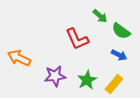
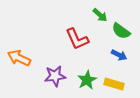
green arrow: moved 1 px up
yellow rectangle: rotated 66 degrees clockwise
